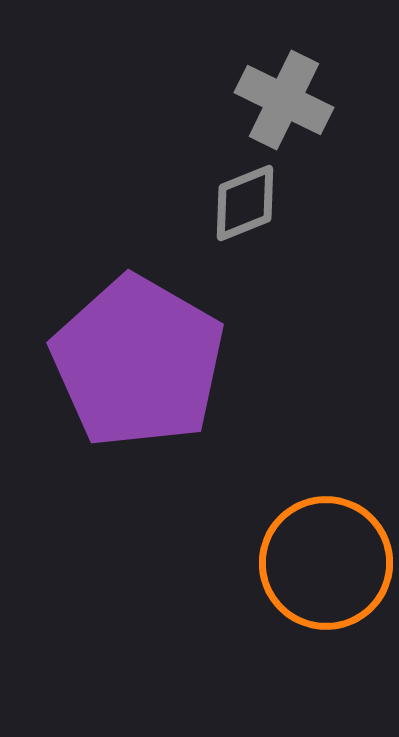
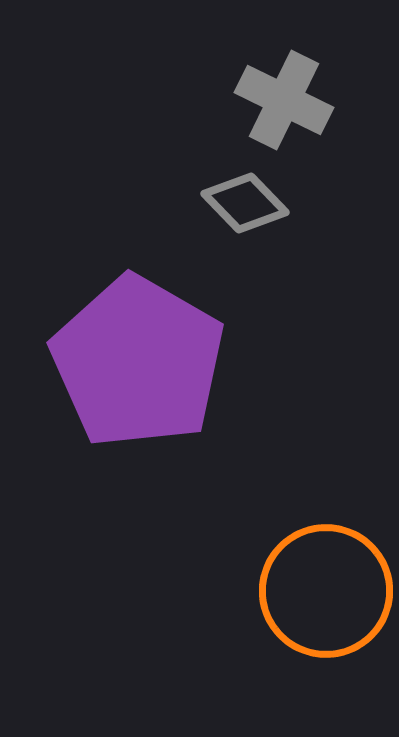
gray diamond: rotated 68 degrees clockwise
orange circle: moved 28 px down
